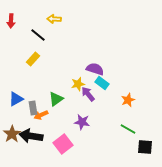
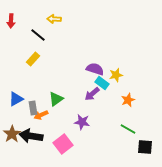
yellow star: moved 38 px right, 9 px up
purple arrow: moved 4 px right; rotated 91 degrees counterclockwise
